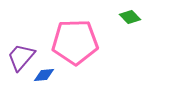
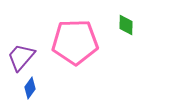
green diamond: moved 4 px left, 8 px down; rotated 45 degrees clockwise
blue diamond: moved 14 px left, 13 px down; rotated 50 degrees counterclockwise
